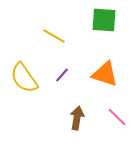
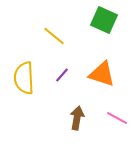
green square: rotated 20 degrees clockwise
yellow line: rotated 10 degrees clockwise
orange triangle: moved 3 px left
yellow semicircle: rotated 32 degrees clockwise
pink line: moved 1 px down; rotated 15 degrees counterclockwise
